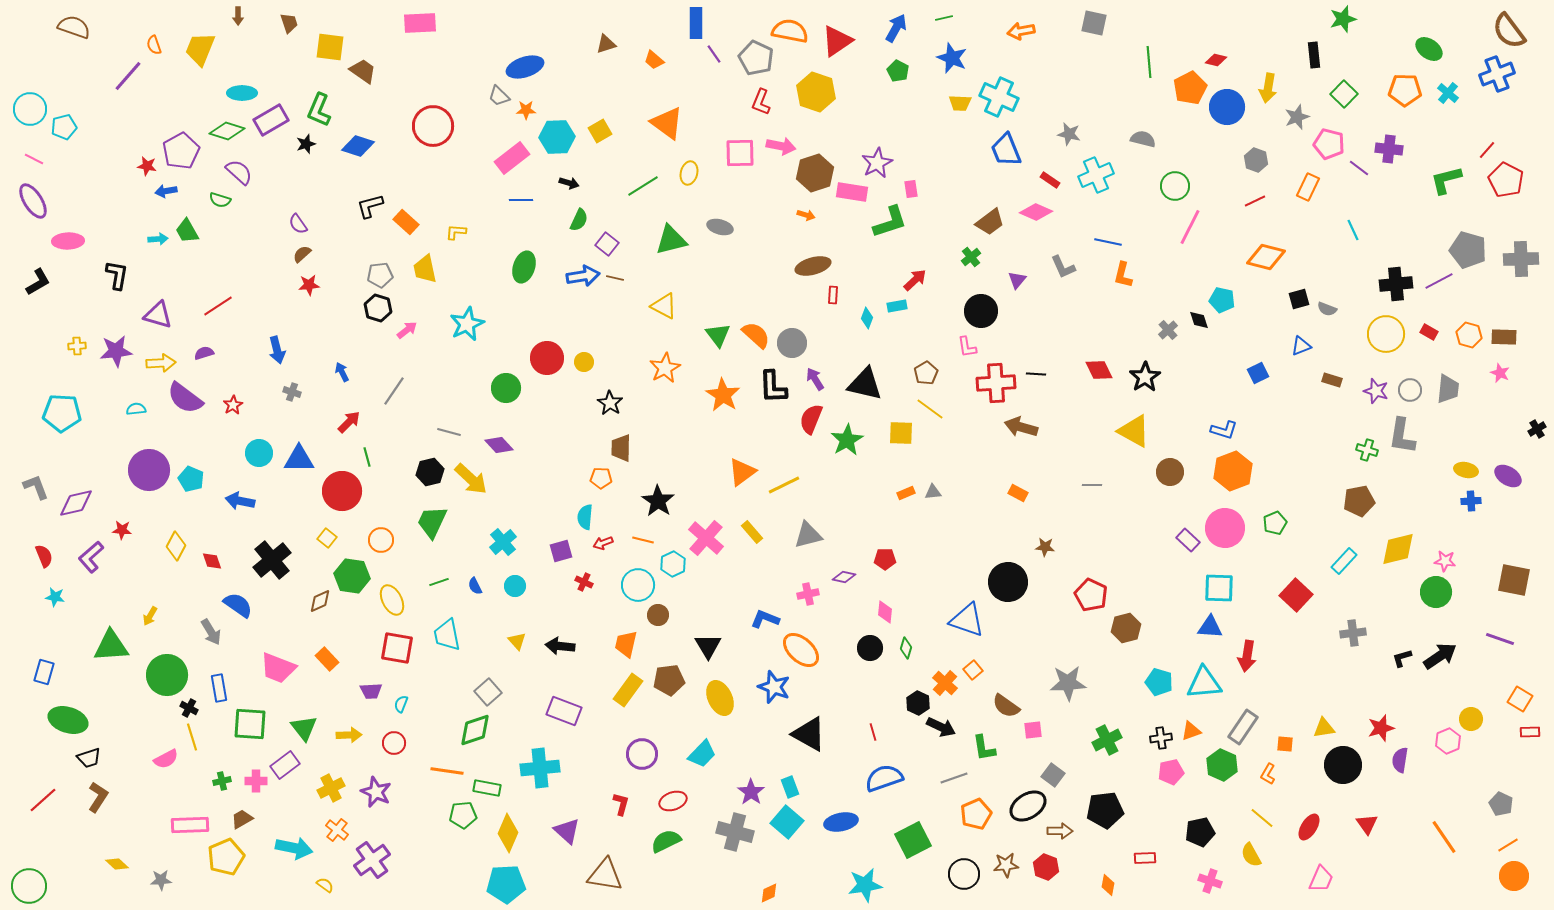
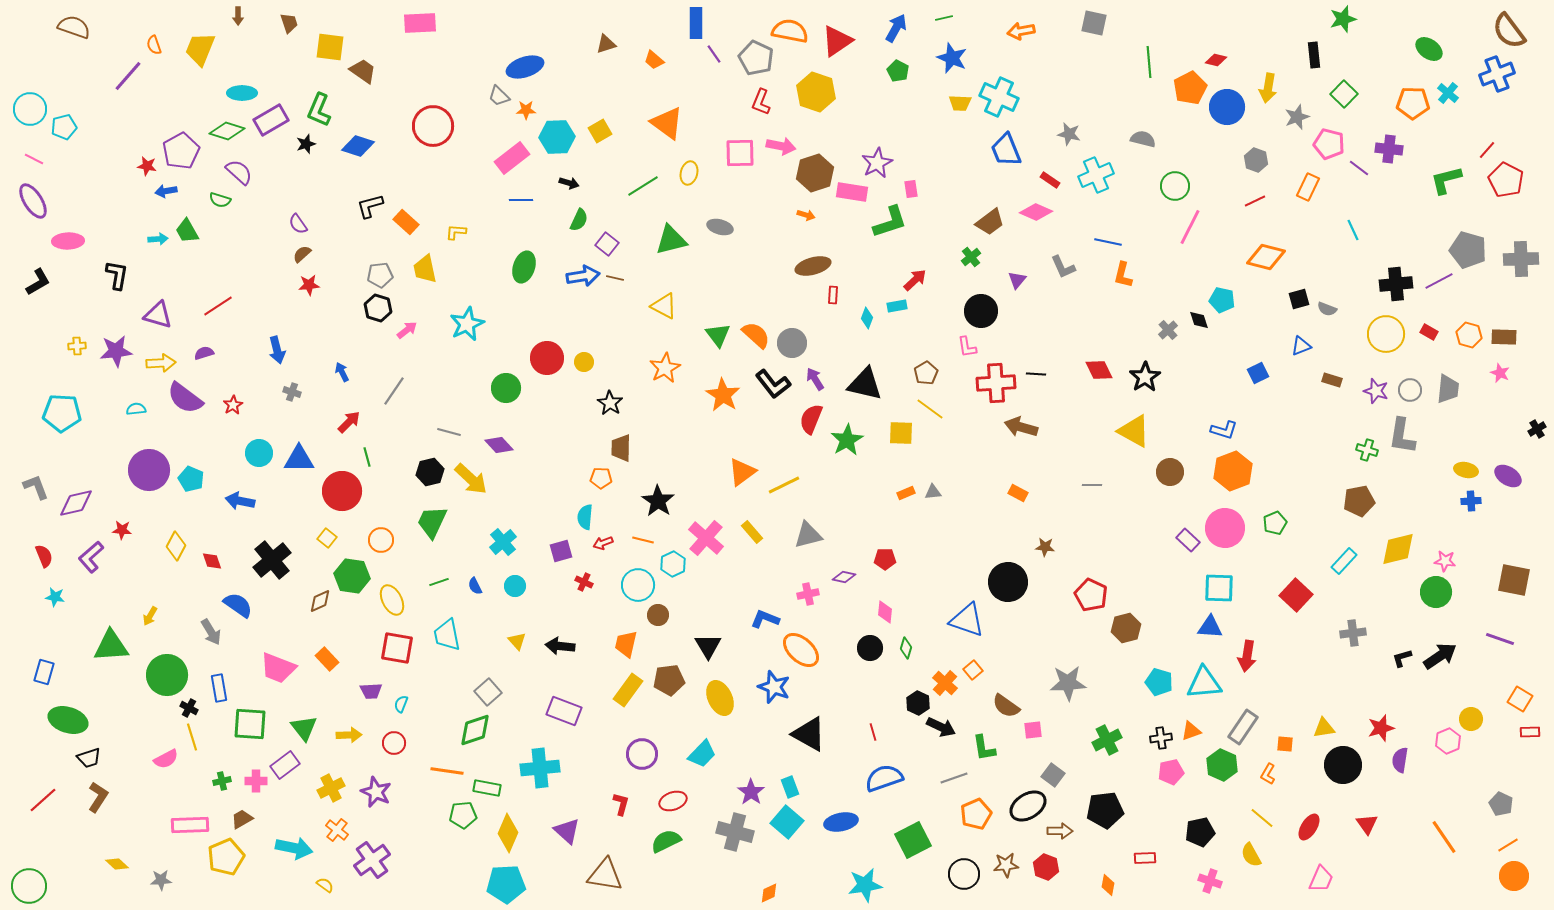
orange pentagon at (1405, 90): moved 8 px right, 13 px down
black L-shape at (773, 387): moved 3 px up; rotated 36 degrees counterclockwise
